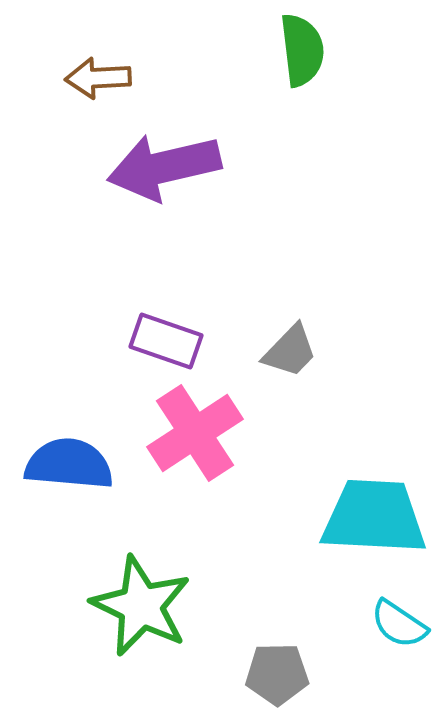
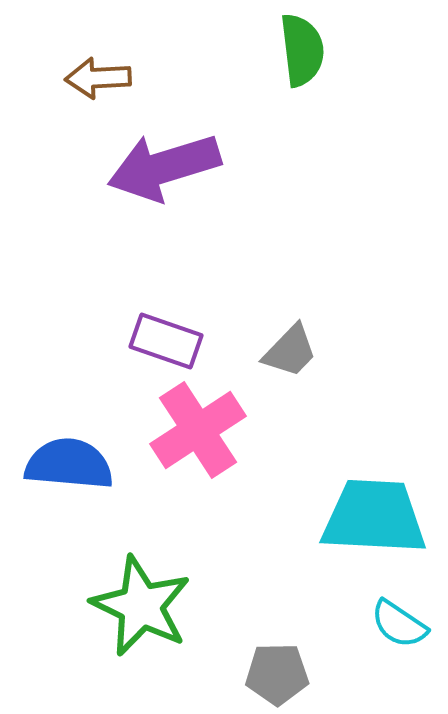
purple arrow: rotated 4 degrees counterclockwise
pink cross: moved 3 px right, 3 px up
